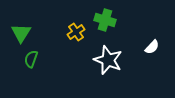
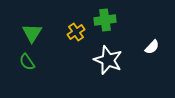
green cross: rotated 25 degrees counterclockwise
green triangle: moved 11 px right
green semicircle: moved 4 px left, 3 px down; rotated 54 degrees counterclockwise
